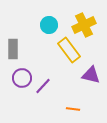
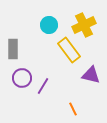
purple line: rotated 12 degrees counterclockwise
orange line: rotated 56 degrees clockwise
